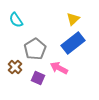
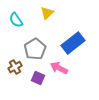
yellow triangle: moved 26 px left, 6 px up
brown cross: rotated 16 degrees clockwise
